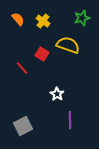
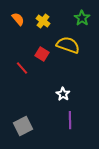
green star: rotated 21 degrees counterclockwise
white star: moved 6 px right
